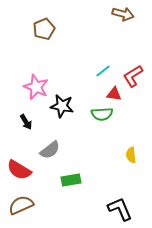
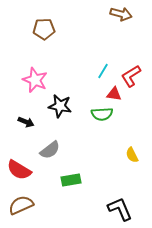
brown arrow: moved 2 px left
brown pentagon: rotated 20 degrees clockwise
cyan line: rotated 21 degrees counterclockwise
red L-shape: moved 2 px left
pink star: moved 1 px left, 7 px up
black star: moved 2 px left
black arrow: rotated 35 degrees counterclockwise
yellow semicircle: moved 1 px right; rotated 21 degrees counterclockwise
